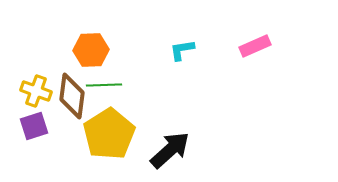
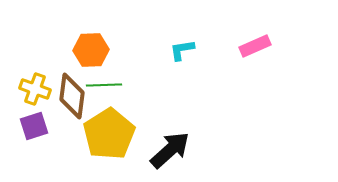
yellow cross: moved 1 px left, 2 px up
